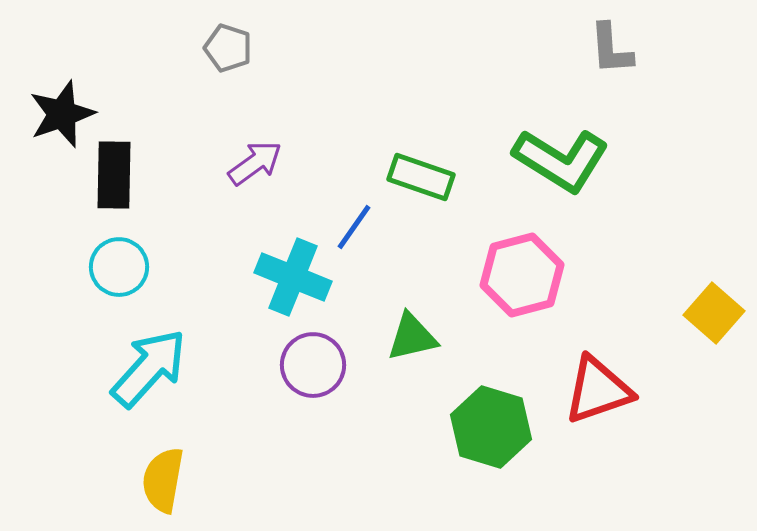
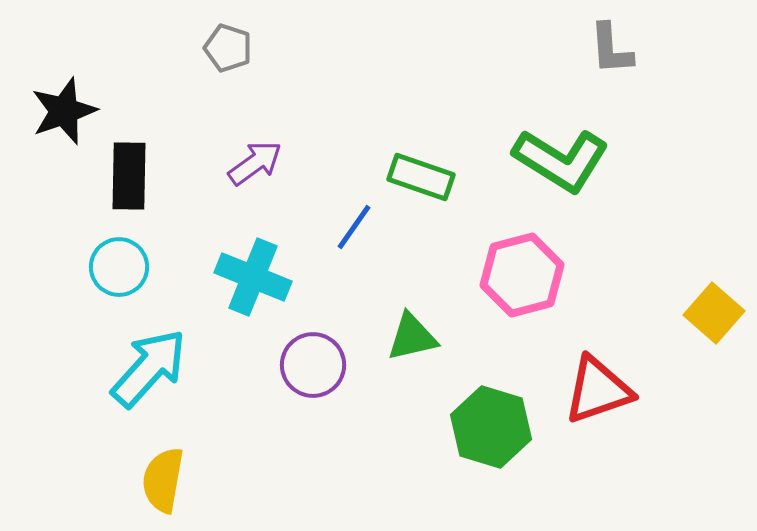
black star: moved 2 px right, 3 px up
black rectangle: moved 15 px right, 1 px down
cyan cross: moved 40 px left
